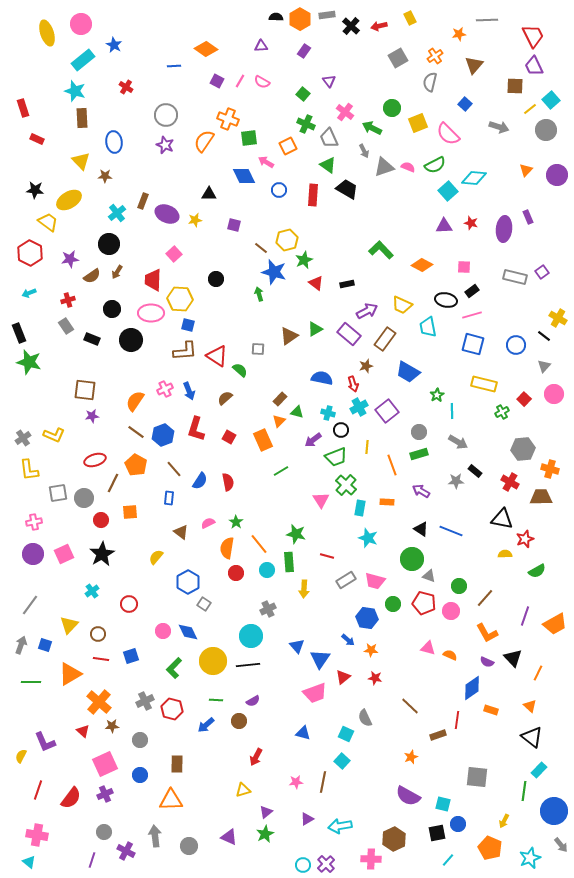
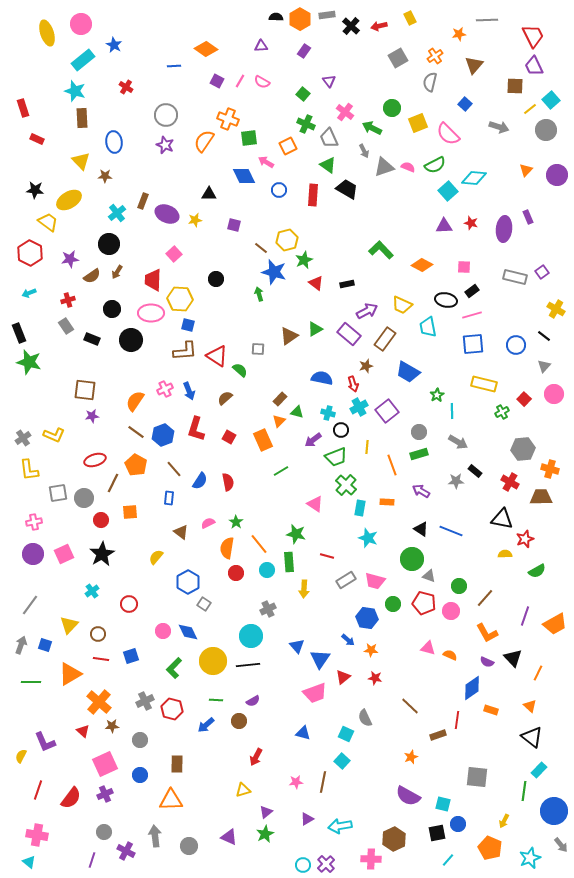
yellow cross at (558, 318): moved 2 px left, 9 px up
blue square at (473, 344): rotated 20 degrees counterclockwise
pink triangle at (321, 500): moved 6 px left, 4 px down; rotated 24 degrees counterclockwise
